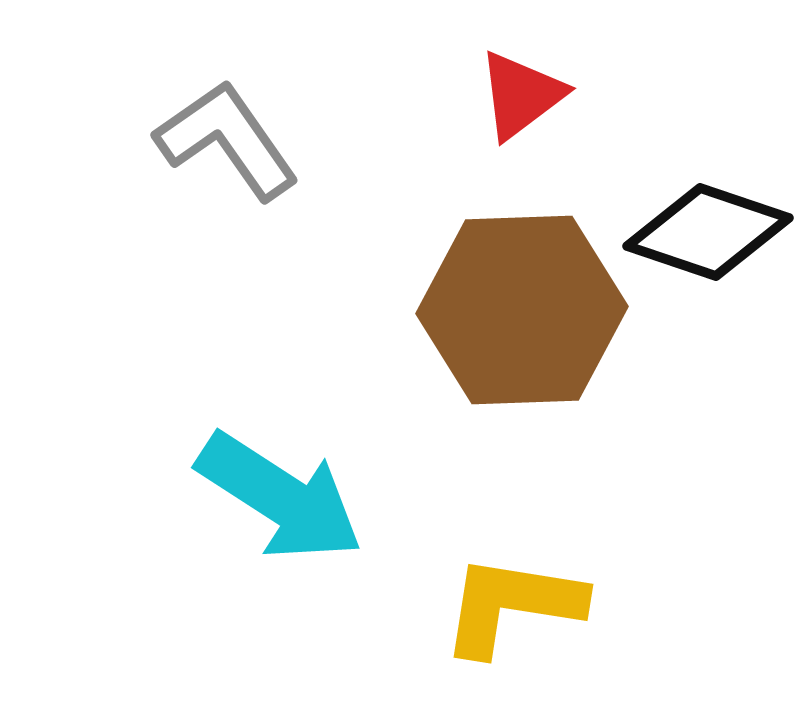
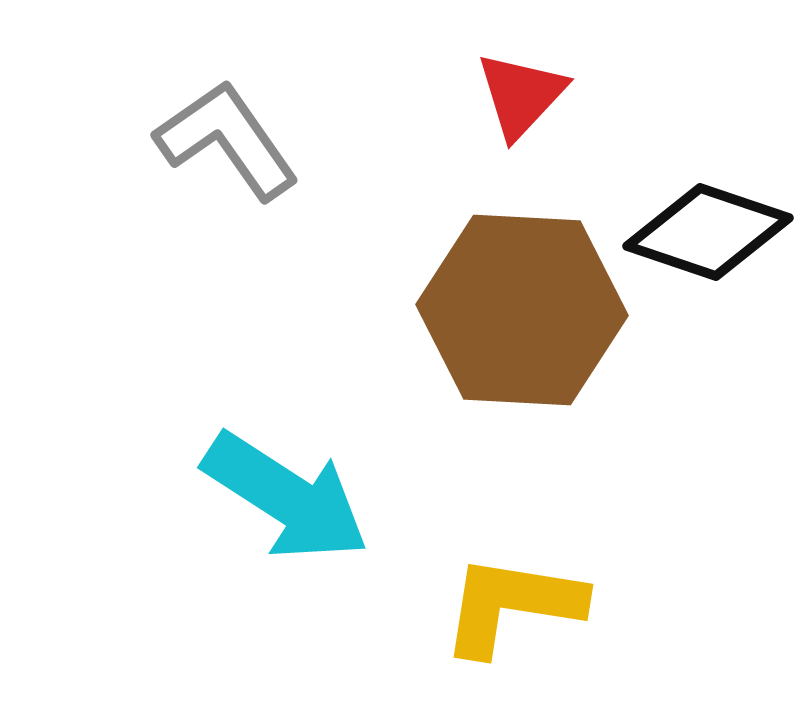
red triangle: rotated 10 degrees counterclockwise
brown hexagon: rotated 5 degrees clockwise
cyan arrow: moved 6 px right
